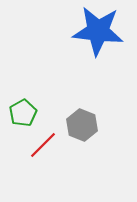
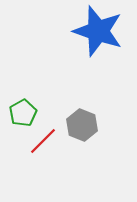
blue star: rotated 12 degrees clockwise
red line: moved 4 px up
